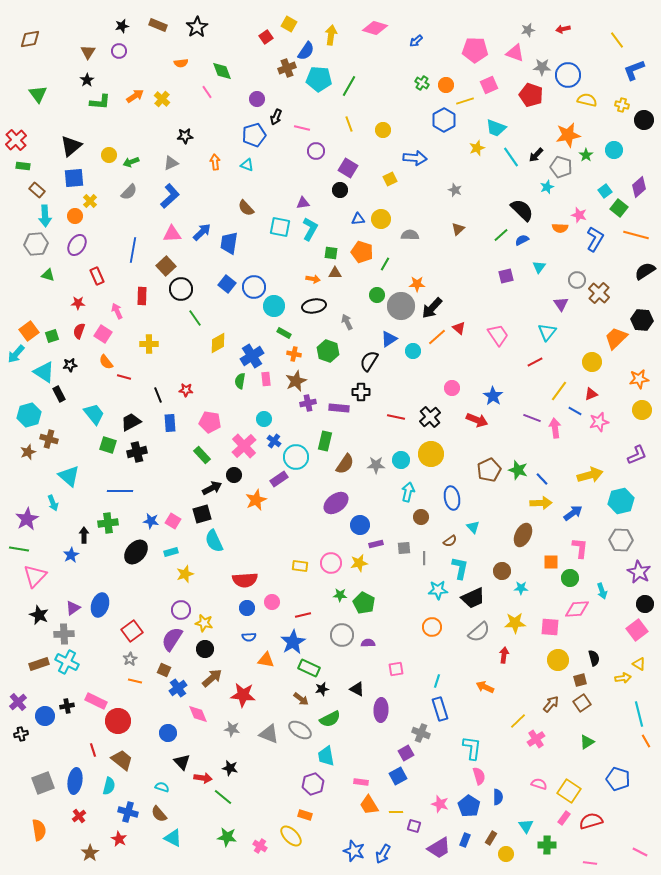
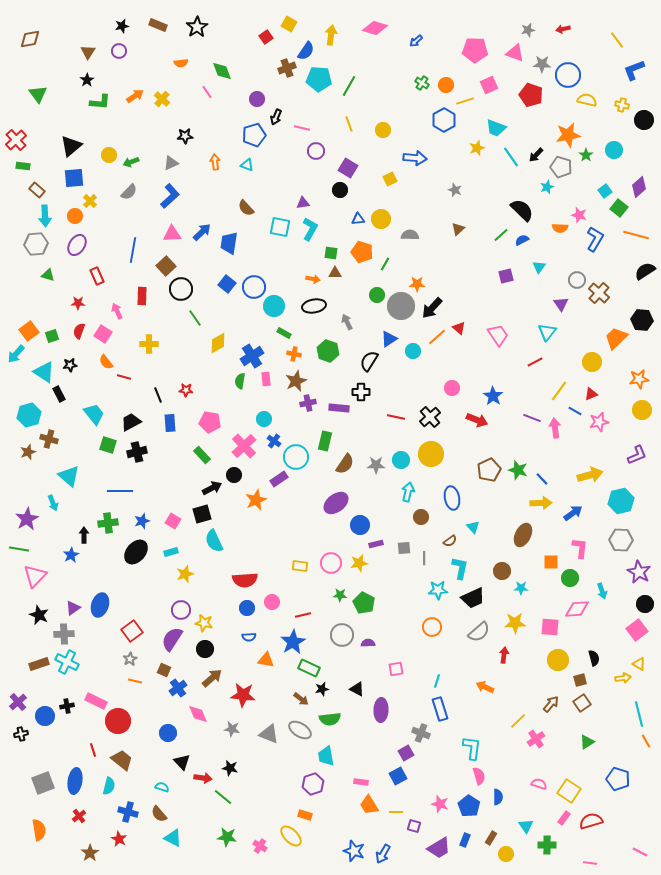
gray star at (542, 67): moved 3 px up
blue star at (151, 521): moved 9 px left; rotated 28 degrees counterclockwise
green semicircle at (330, 719): rotated 20 degrees clockwise
